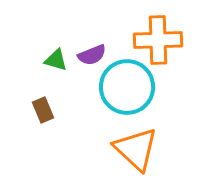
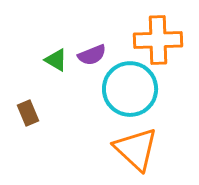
green triangle: rotated 15 degrees clockwise
cyan circle: moved 3 px right, 2 px down
brown rectangle: moved 15 px left, 3 px down
